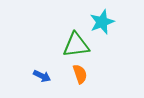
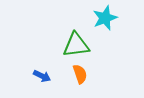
cyan star: moved 3 px right, 4 px up
